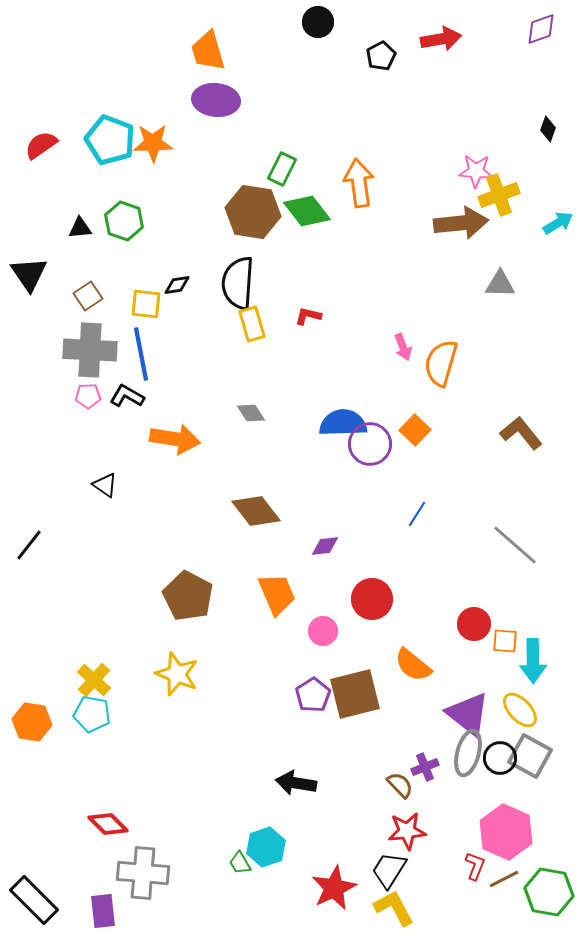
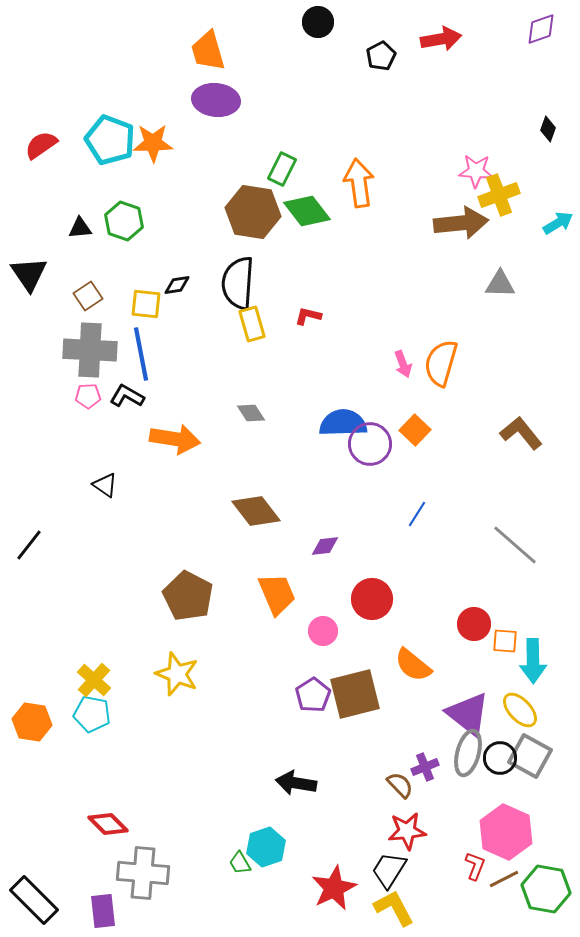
pink arrow at (403, 347): moved 17 px down
green hexagon at (549, 892): moved 3 px left, 3 px up
